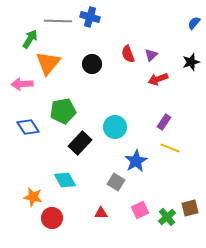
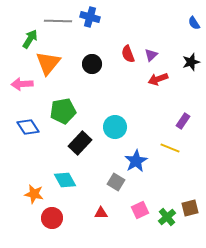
blue semicircle: rotated 72 degrees counterclockwise
purple rectangle: moved 19 px right, 1 px up
orange star: moved 1 px right, 3 px up
